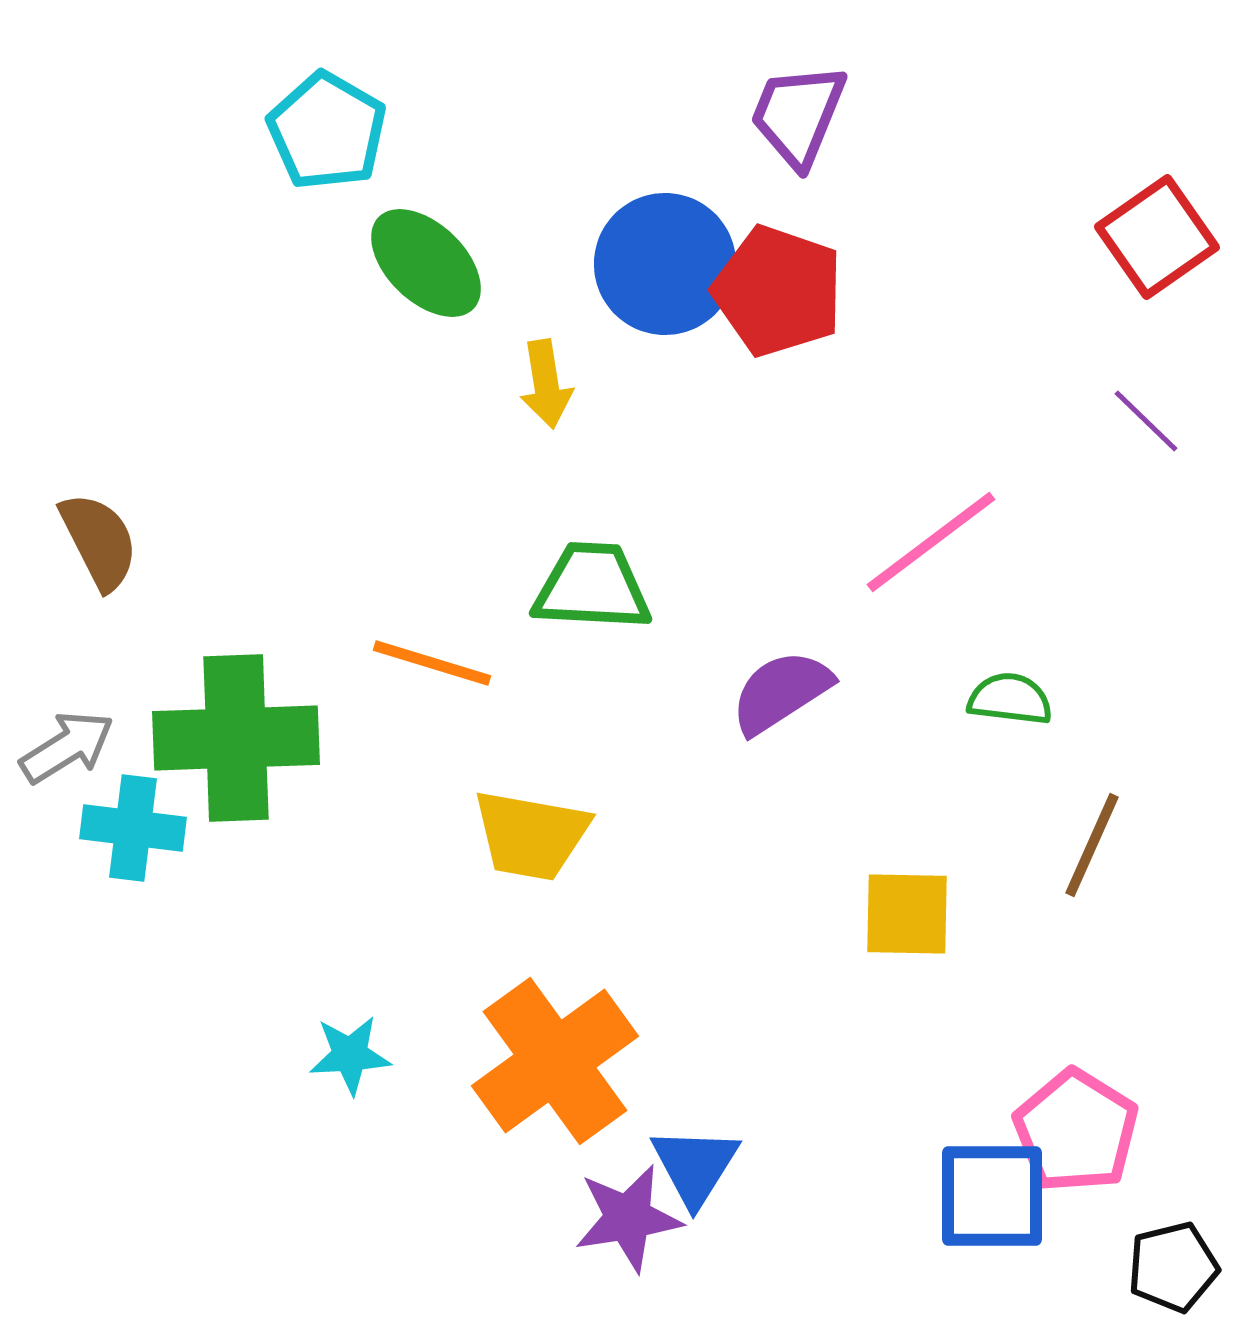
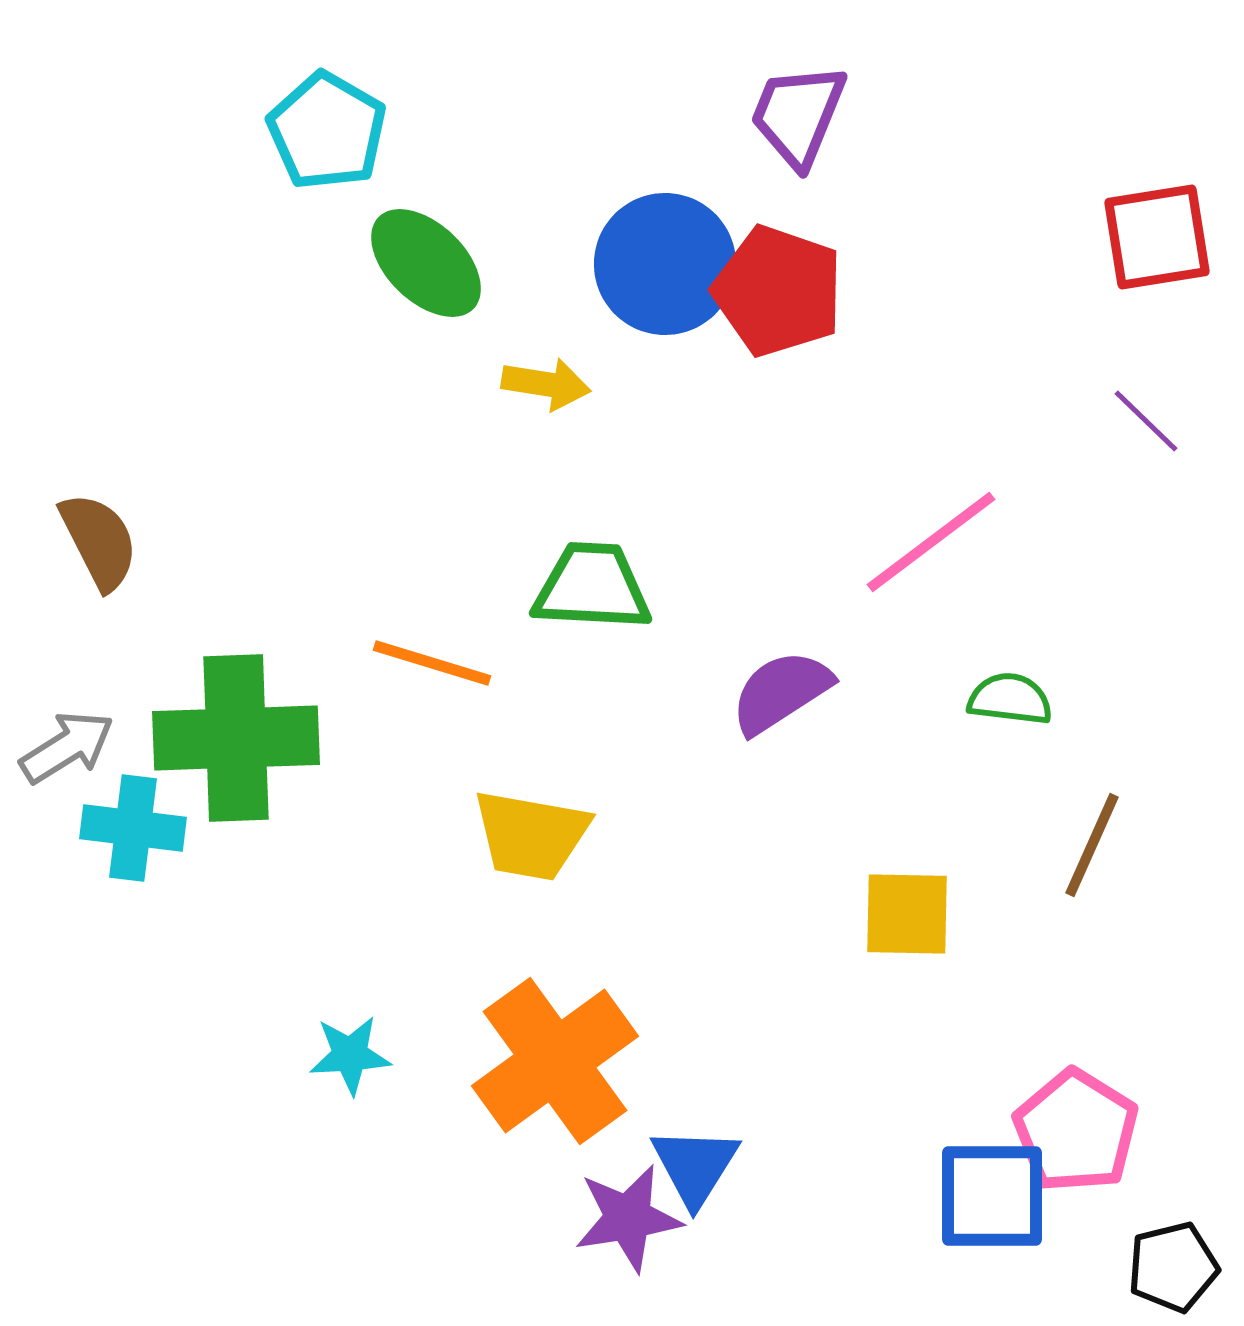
red square: rotated 26 degrees clockwise
yellow arrow: rotated 72 degrees counterclockwise
